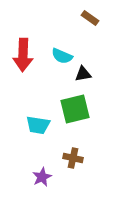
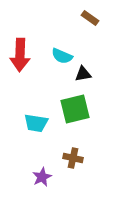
red arrow: moved 3 px left
cyan trapezoid: moved 2 px left, 2 px up
